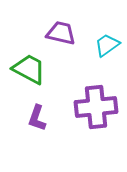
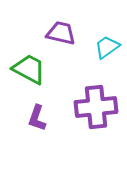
cyan trapezoid: moved 2 px down
